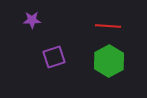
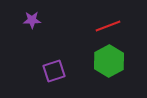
red line: rotated 25 degrees counterclockwise
purple square: moved 14 px down
